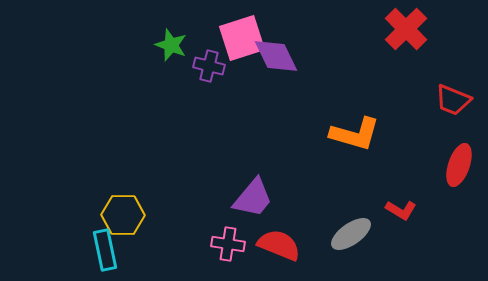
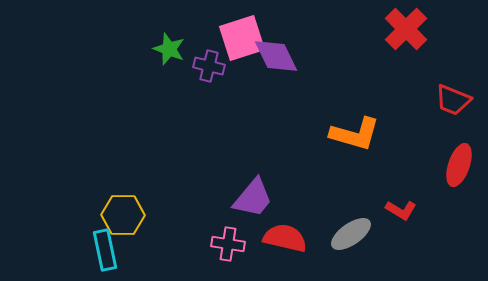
green star: moved 2 px left, 4 px down
red semicircle: moved 6 px right, 7 px up; rotated 9 degrees counterclockwise
